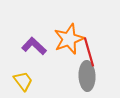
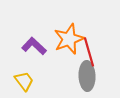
yellow trapezoid: moved 1 px right
